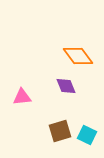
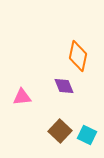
orange diamond: rotated 48 degrees clockwise
purple diamond: moved 2 px left
brown square: rotated 30 degrees counterclockwise
